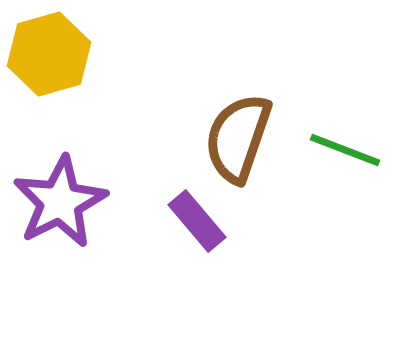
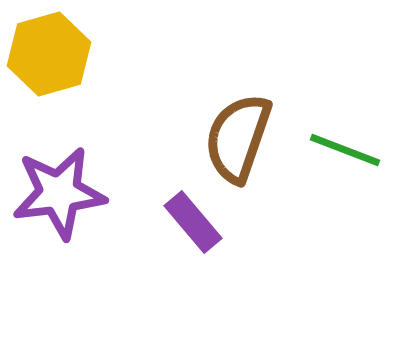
purple star: moved 1 px left, 9 px up; rotated 20 degrees clockwise
purple rectangle: moved 4 px left, 1 px down
